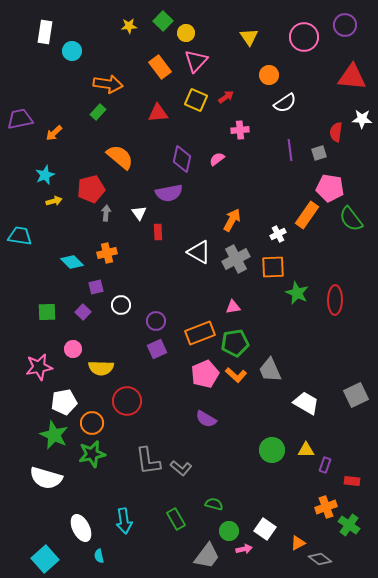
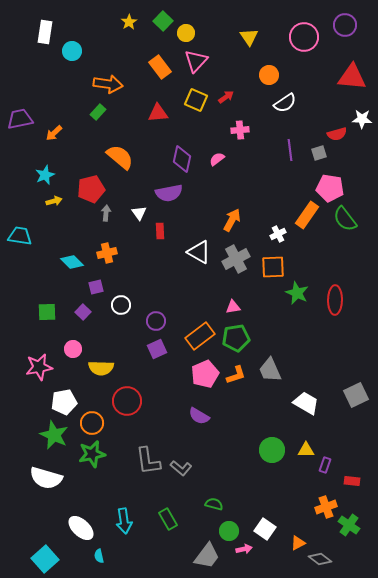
yellow star at (129, 26): moved 4 px up; rotated 28 degrees counterclockwise
red semicircle at (336, 132): moved 1 px right, 2 px down; rotated 114 degrees counterclockwise
green semicircle at (351, 219): moved 6 px left
red rectangle at (158, 232): moved 2 px right, 1 px up
orange rectangle at (200, 333): moved 3 px down; rotated 16 degrees counterclockwise
green pentagon at (235, 343): moved 1 px right, 5 px up
orange L-shape at (236, 375): rotated 60 degrees counterclockwise
purple semicircle at (206, 419): moved 7 px left, 3 px up
green rectangle at (176, 519): moved 8 px left
white ellipse at (81, 528): rotated 20 degrees counterclockwise
